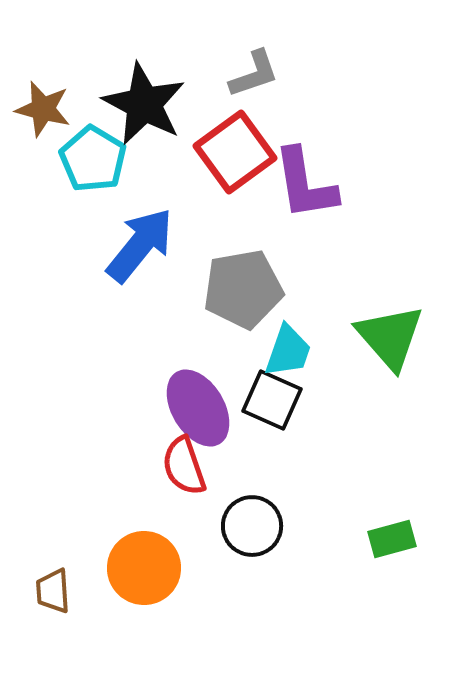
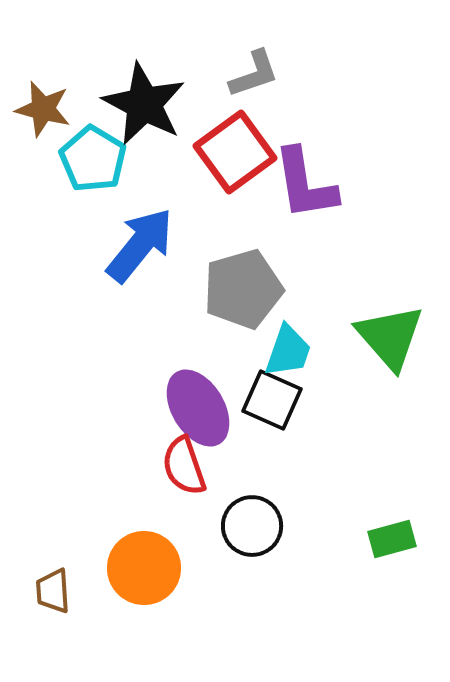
gray pentagon: rotated 6 degrees counterclockwise
